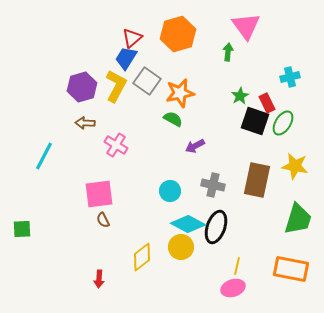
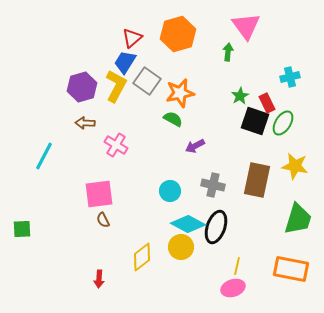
blue trapezoid: moved 1 px left, 4 px down
